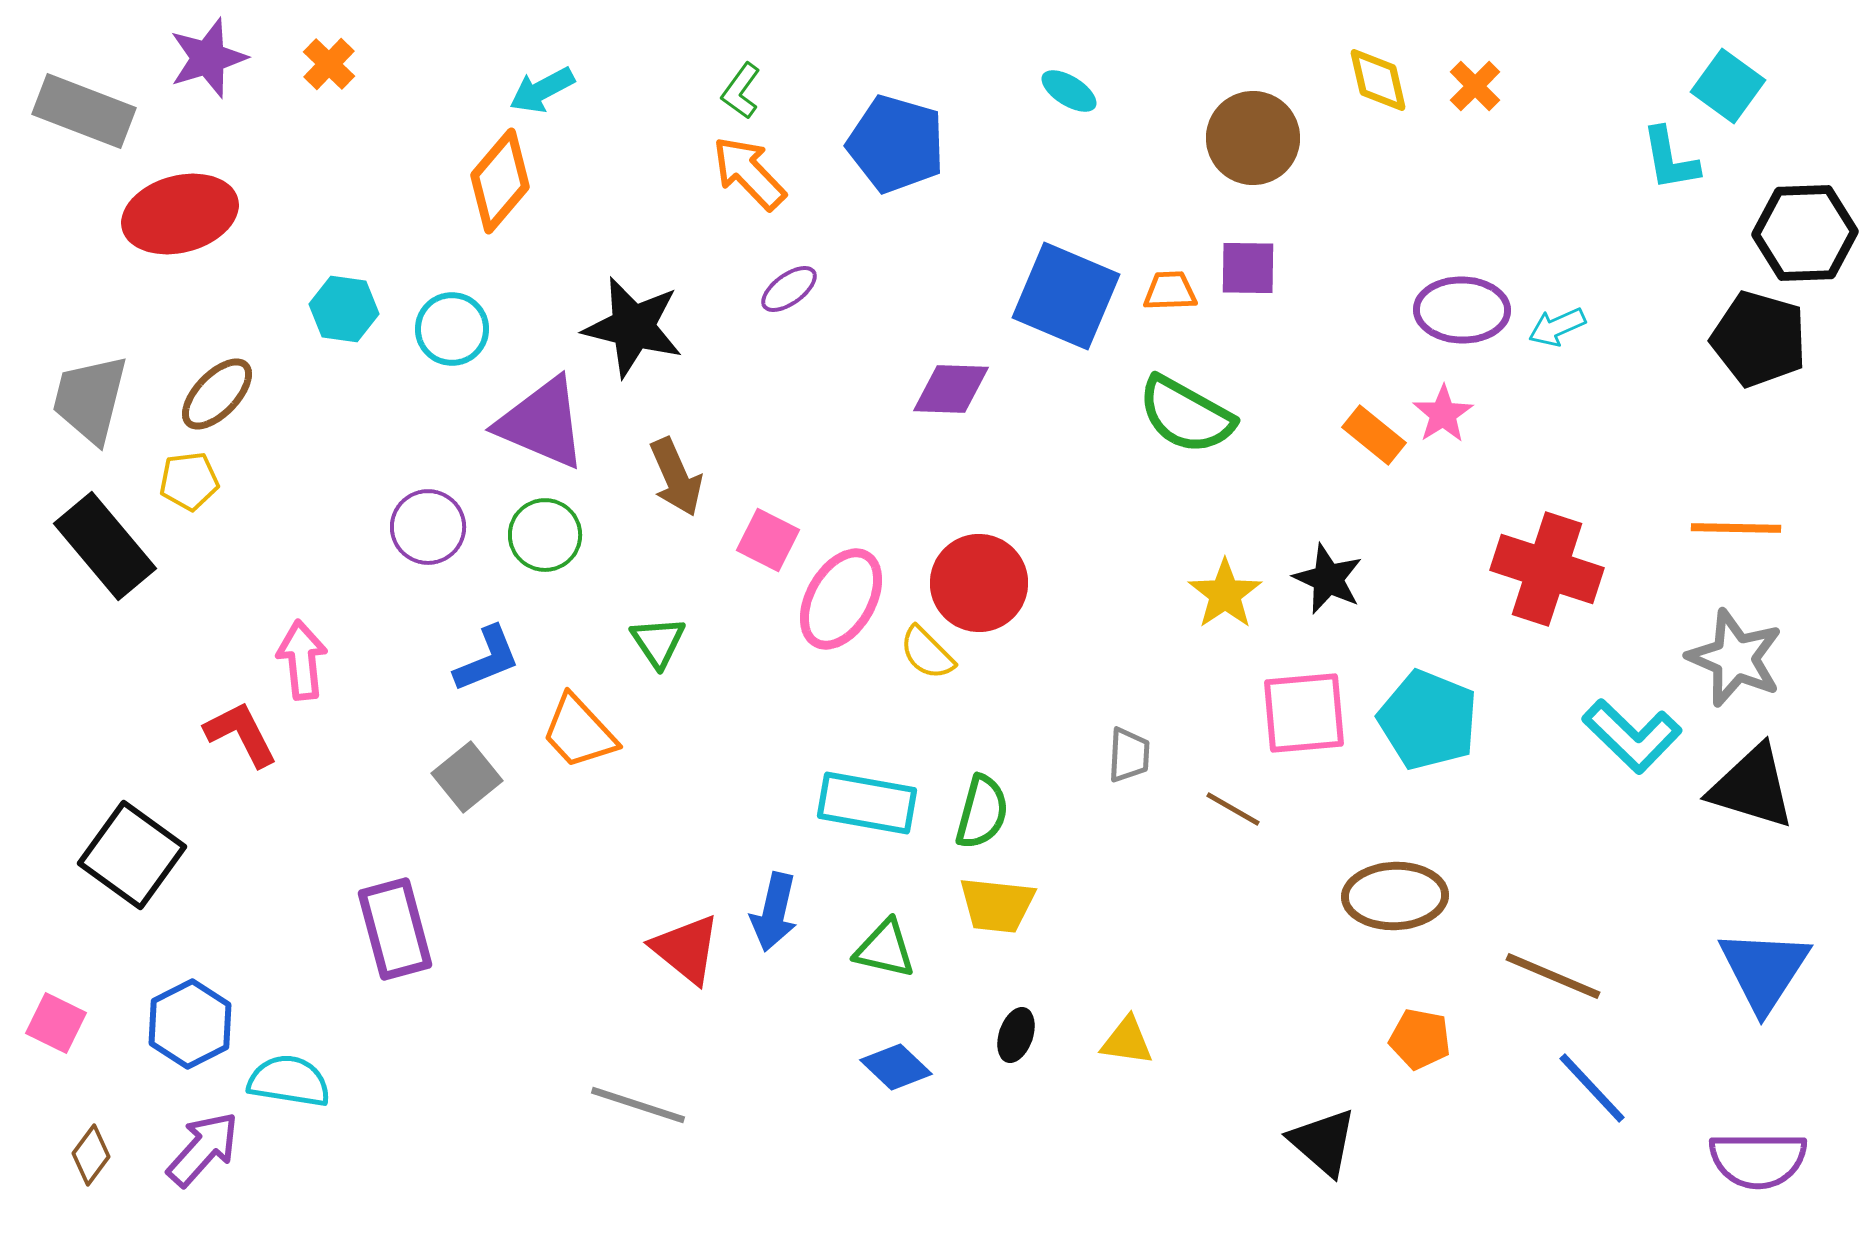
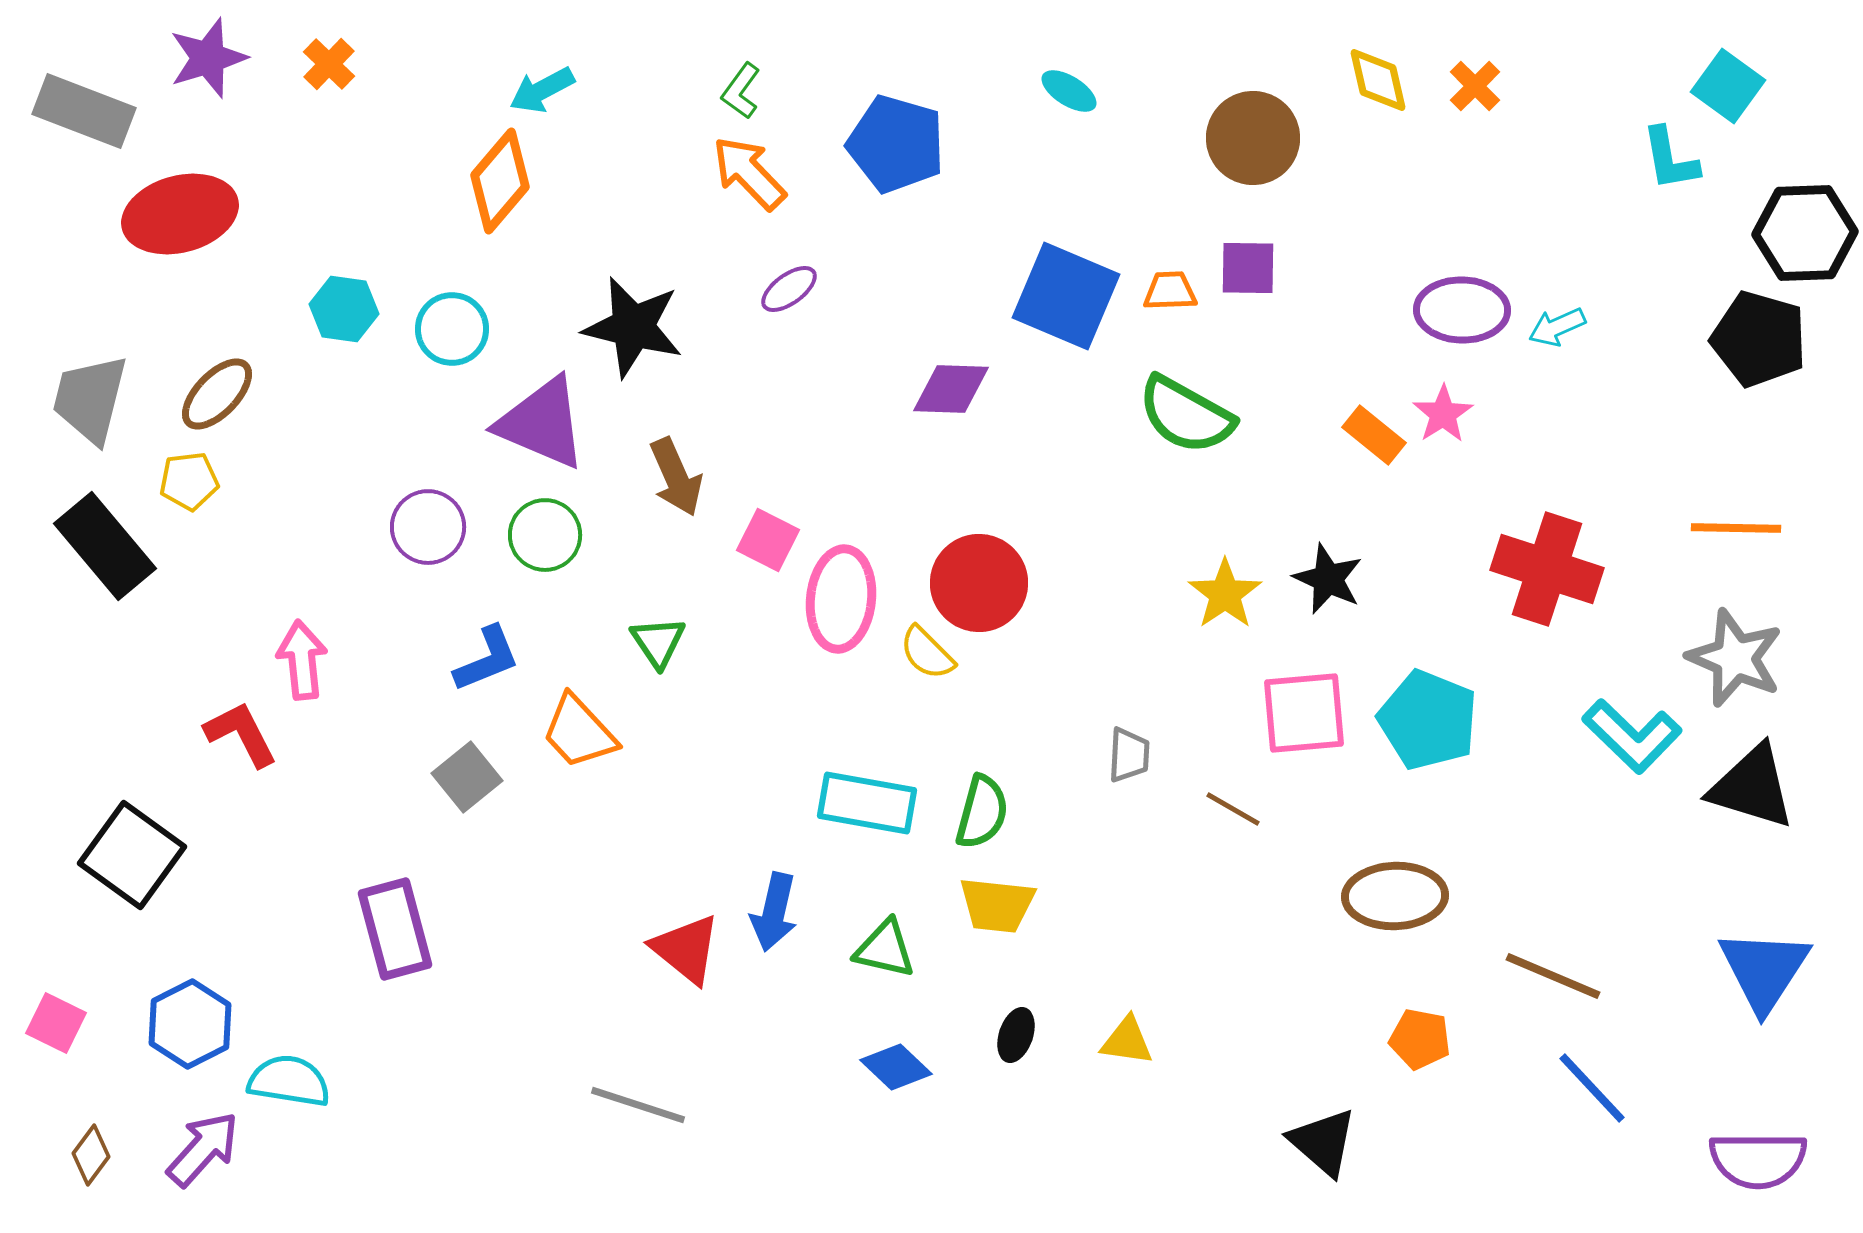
pink ellipse at (841, 599): rotated 24 degrees counterclockwise
